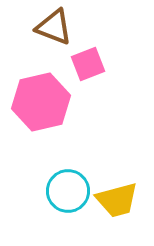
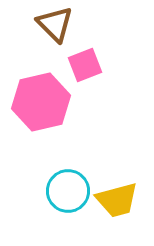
brown triangle: moved 1 px right, 3 px up; rotated 24 degrees clockwise
pink square: moved 3 px left, 1 px down
